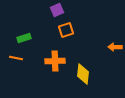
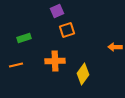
purple square: moved 1 px down
orange square: moved 1 px right
orange line: moved 7 px down; rotated 24 degrees counterclockwise
yellow diamond: rotated 30 degrees clockwise
